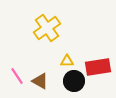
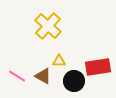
yellow cross: moved 1 px right, 2 px up; rotated 12 degrees counterclockwise
yellow triangle: moved 8 px left
pink line: rotated 24 degrees counterclockwise
brown triangle: moved 3 px right, 5 px up
